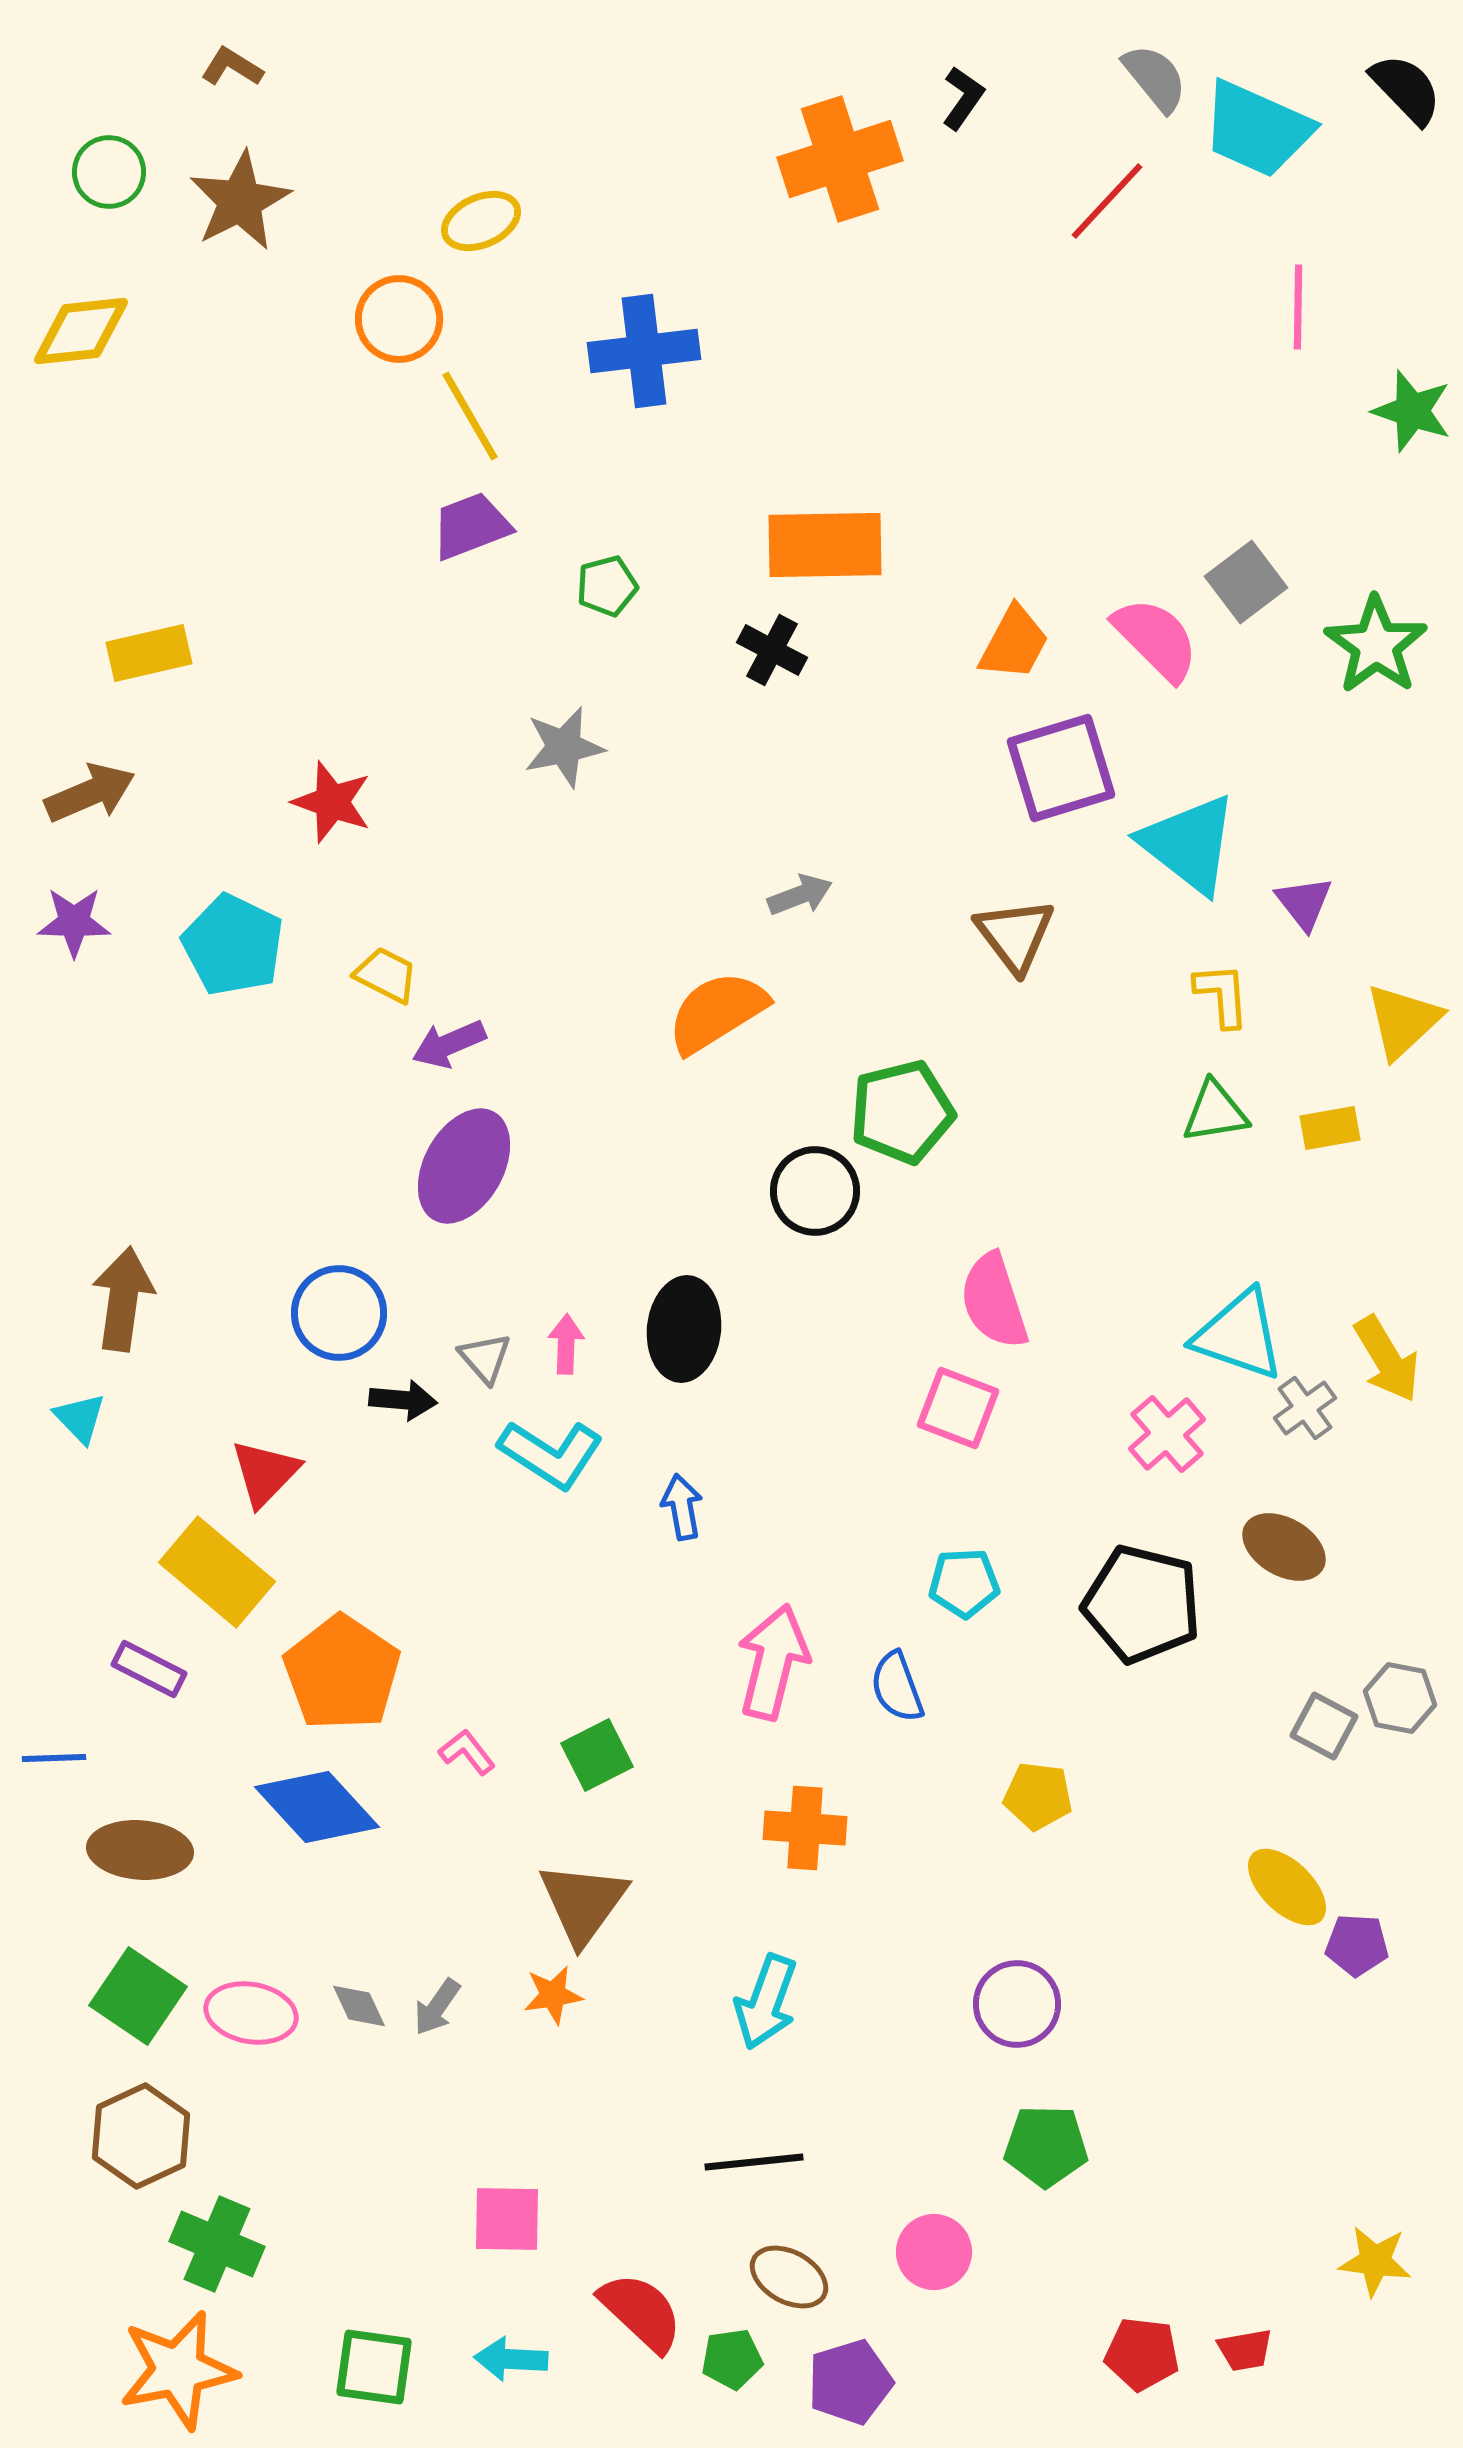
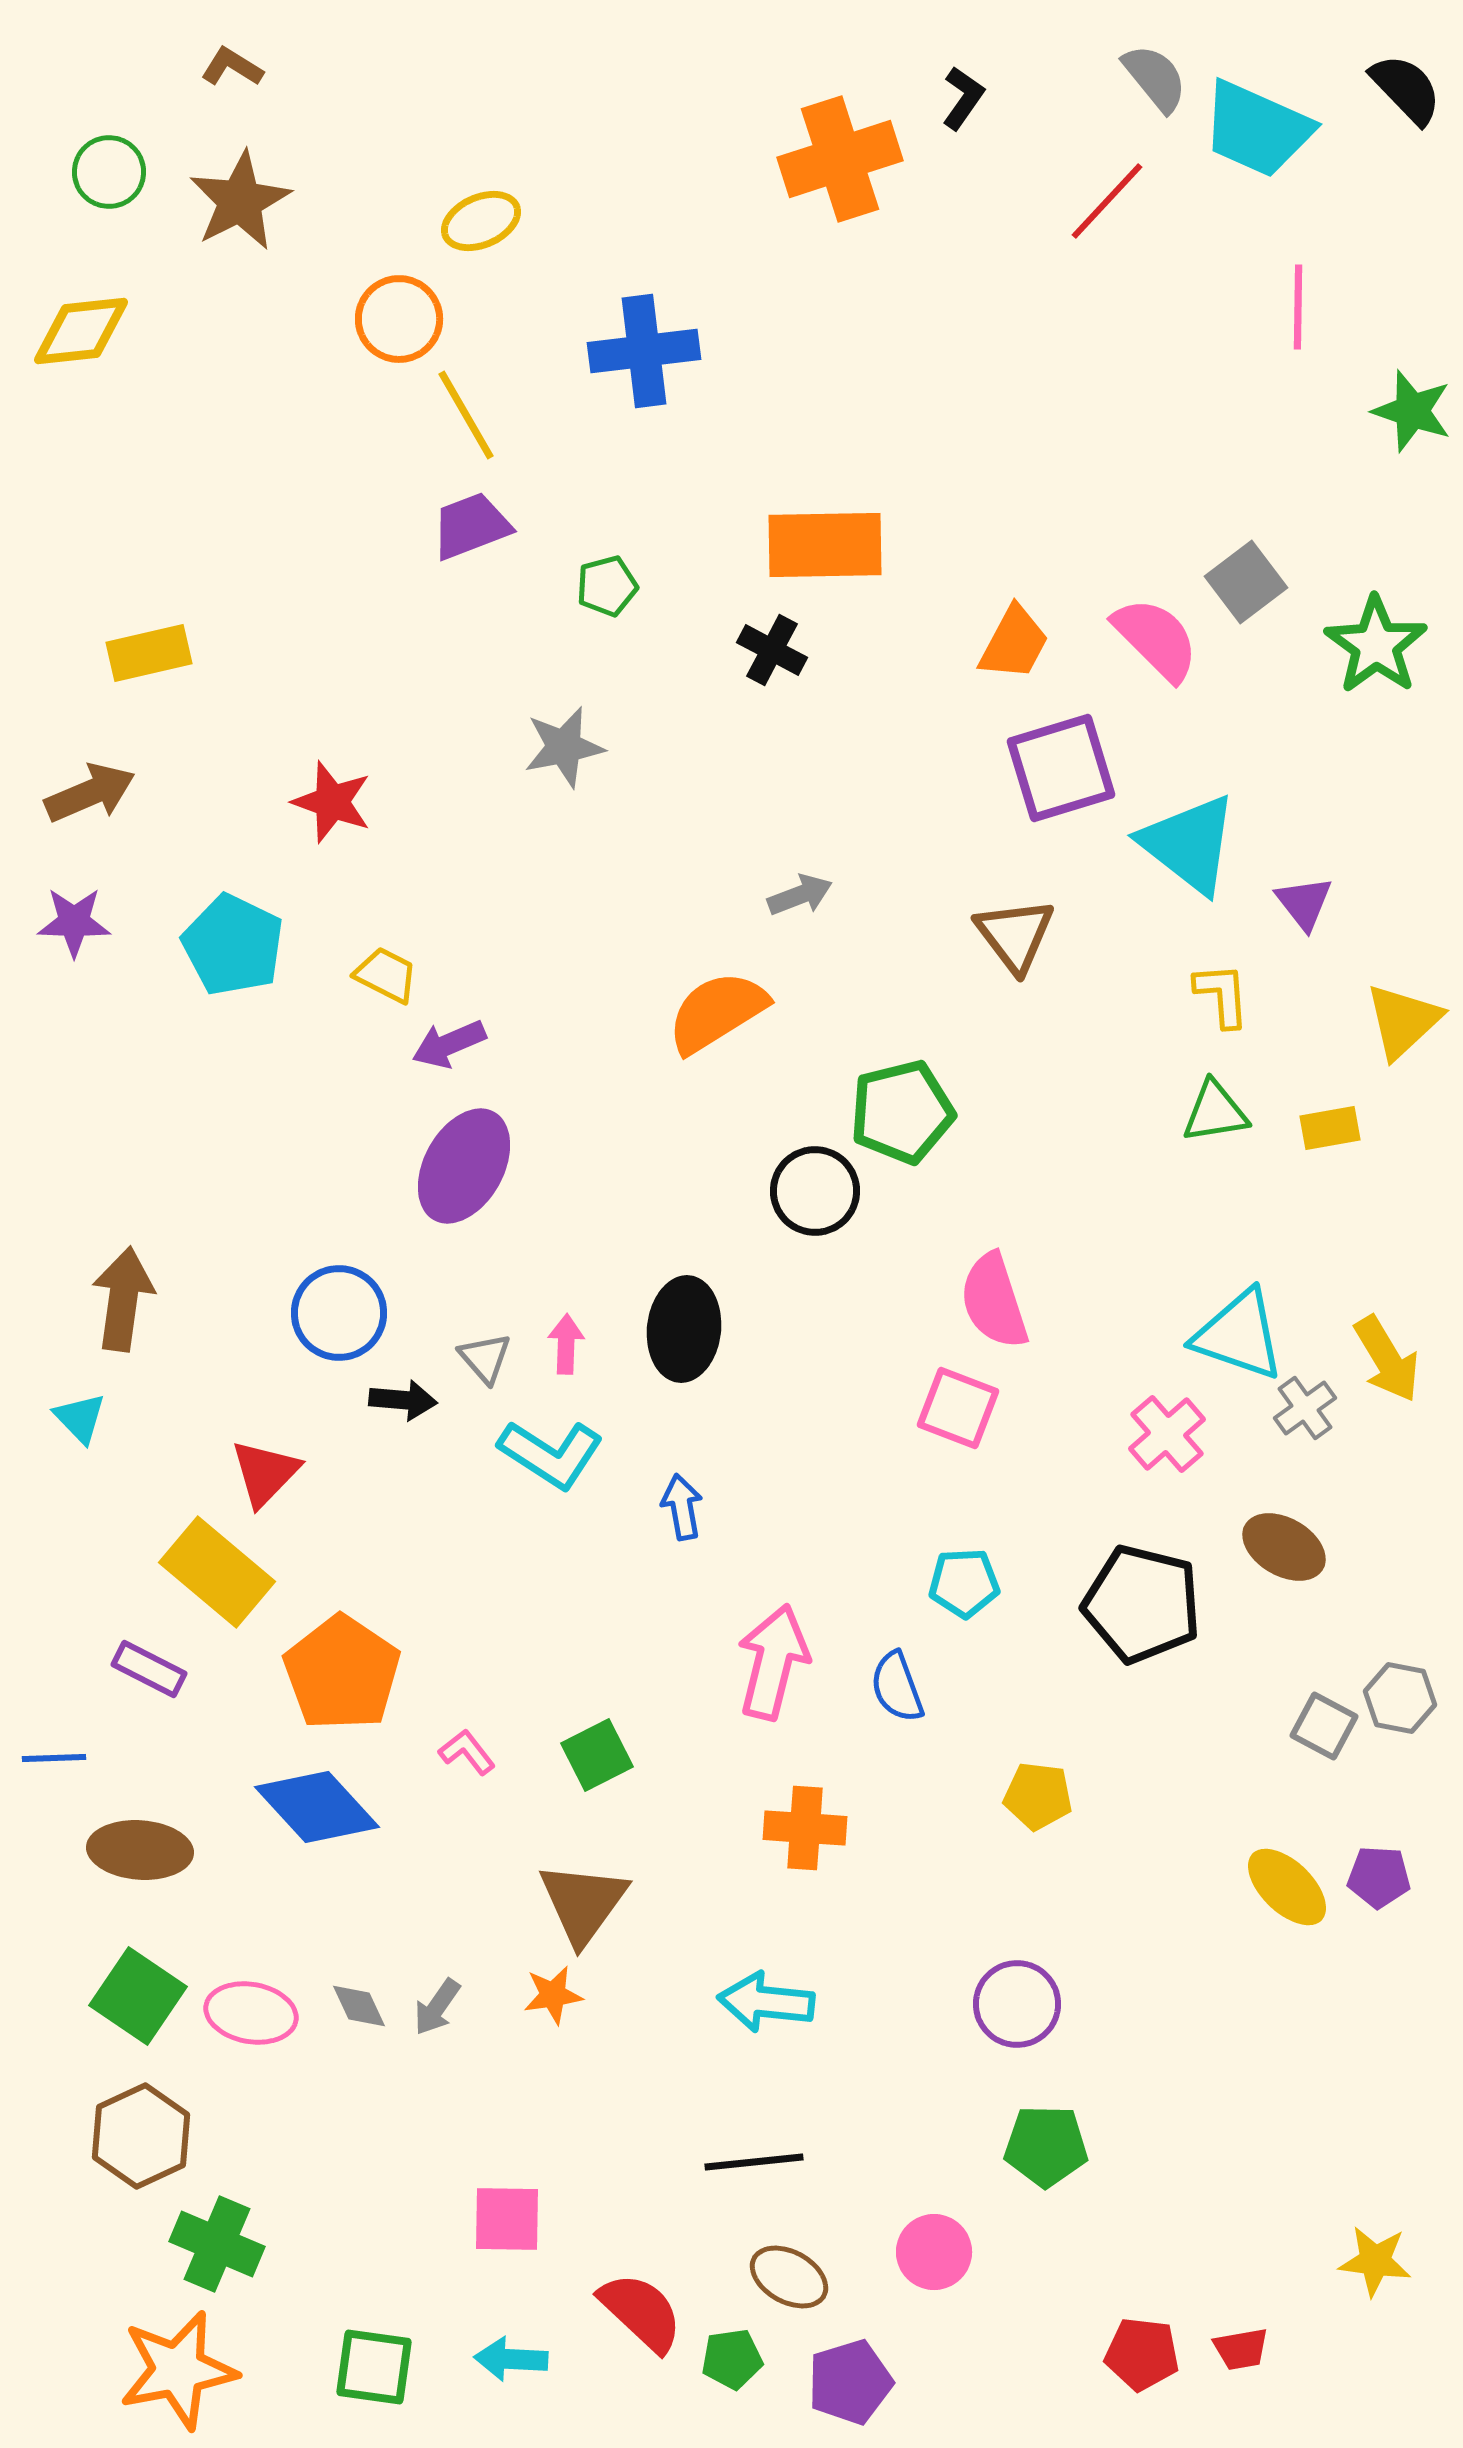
yellow line at (470, 416): moved 4 px left, 1 px up
purple pentagon at (1357, 1945): moved 22 px right, 68 px up
cyan arrow at (766, 2002): rotated 76 degrees clockwise
red trapezoid at (1245, 2350): moved 4 px left, 1 px up
